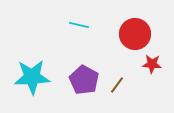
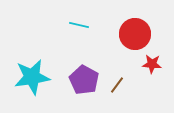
cyan star: rotated 6 degrees counterclockwise
